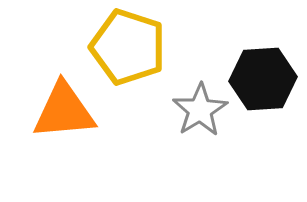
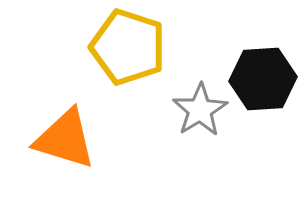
orange triangle: moved 1 px right, 28 px down; rotated 22 degrees clockwise
